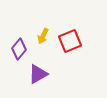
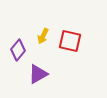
red square: rotated 35 degrees clockwise
purple diamond: moved 1 px left, 1 px down
